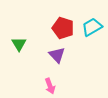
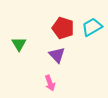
pink arrow: moved 3 px up
